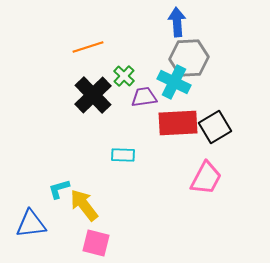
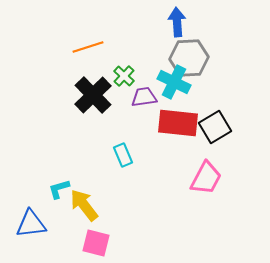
red rectangle: rotated 9 degrees clockwise
cyan rectangle: rotated 65 degrees clockwise
